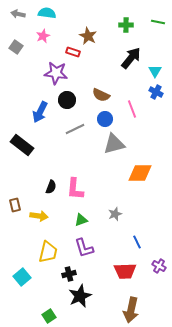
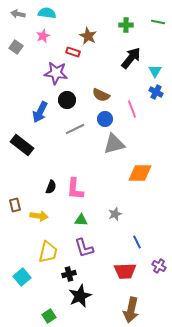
green triangle: rotated 24 degrees clockwise
